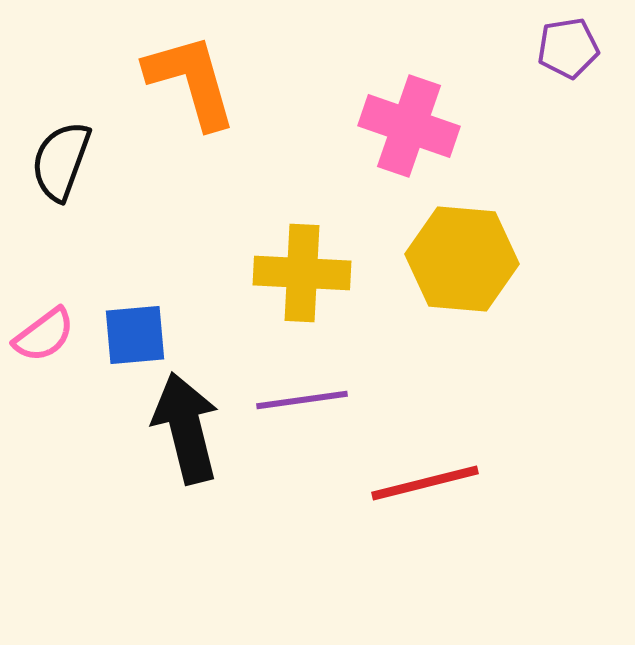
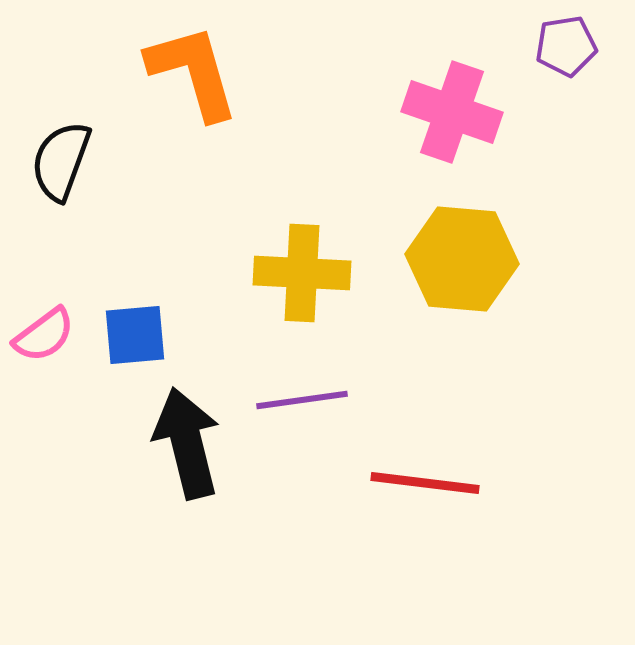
purple pentagon: moved 2 px left, 2 px up
orange L-shape: moved 2 px right, 9 px up
pink cross: moved 43 px right, 14 px up
black arrow: moved 1 px right, 15 px down
red line: rotated 21 degrees clockwise
